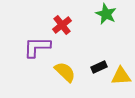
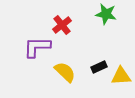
green star: rotated 15 degrees counterclockwise
